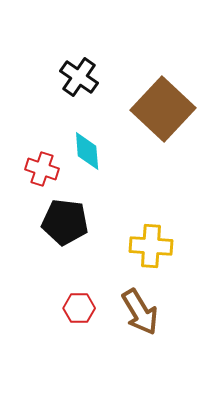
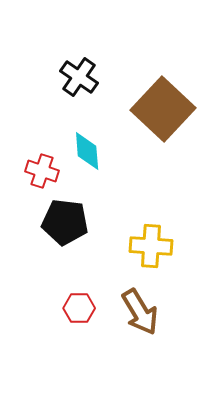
red cross: moved 2 px down
